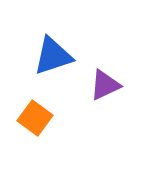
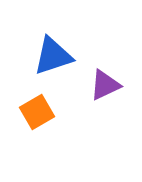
orange square: moved 2 px right, 6 px up; rotated 24 degrees clockwise
